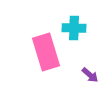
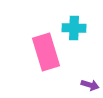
purple arrow: moved 10 px down; rotated 24 degrees counterclockwise
